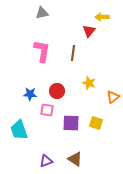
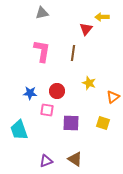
red triangle: moved 3 px left, 2 px up
blue star: moved 1 px up
yellow square: moved 7 px right
